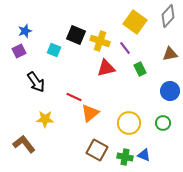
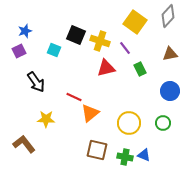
yellow star: moved 1 px right
brown square: rotated 15 degrees counterclockwise
